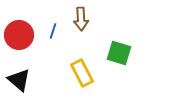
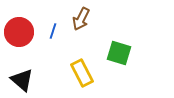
brown arrow: rotated 30 degrees clockwise
red circle: moved 3 px up
black triangle: moved 3 px right
